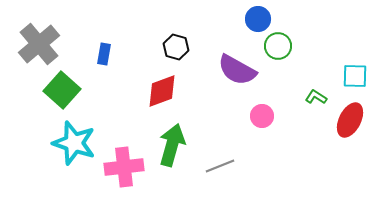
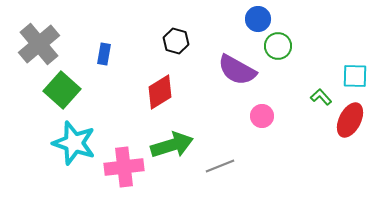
black hexagon: moved 6 px up
red diamond: moved 2 px left, 1 px down; rotated 12 degrees counterclockwise
green L-shape: moved 5 px right; rotated 15 degrees clockwise
green arrow: rotated 57 degrees clockwise
